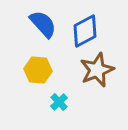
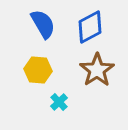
blue semicircle: rotated 12 degrees clockwise
blue diamond: moved 5 px right, 4 px up
brown star: rotated 12 degrees counterclockwise
